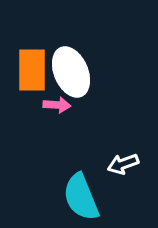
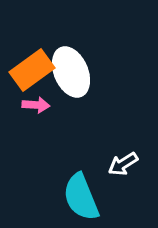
orange rectangle: rotated 54 degrees clockwise
pink arrow: moved 21 px left
white arrow: rotated 12 degrees counterclockwise
